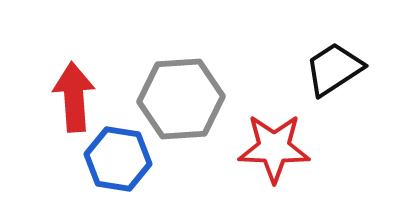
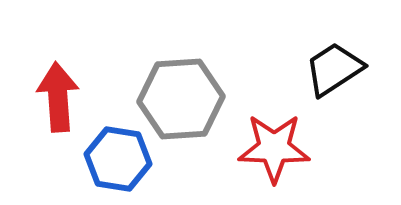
red arrow: moved 16 px left
